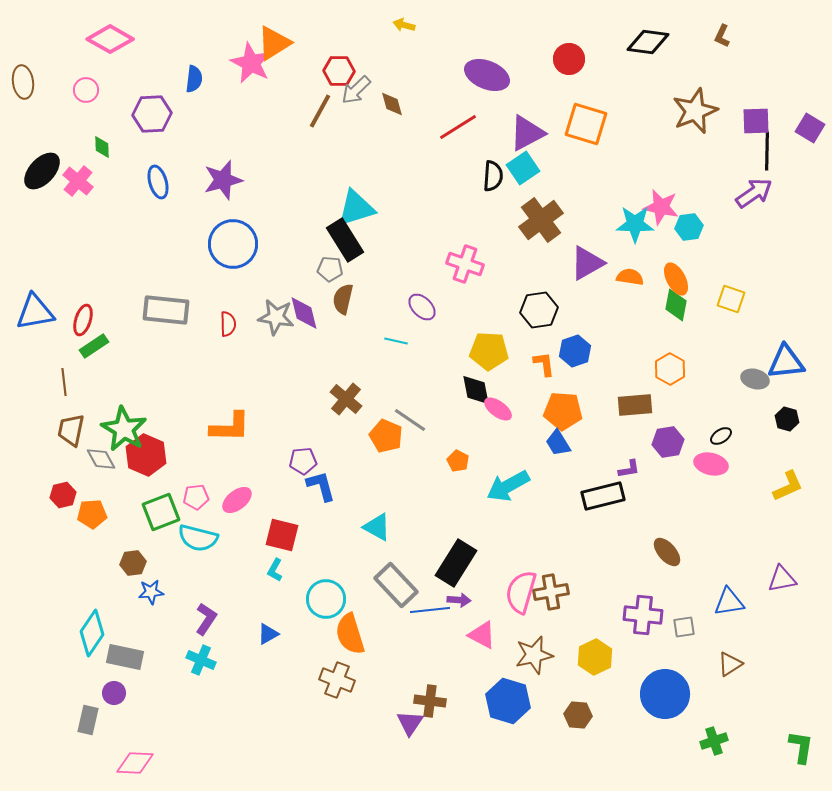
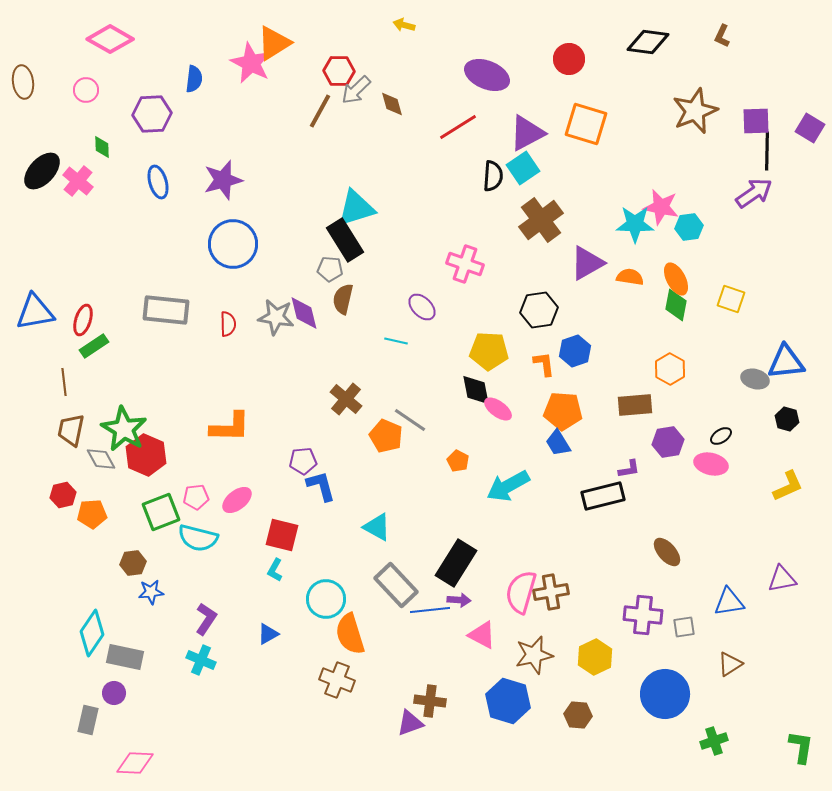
purple triangle at (410, 723): rotated 36 degrees clockwise
